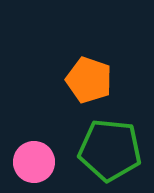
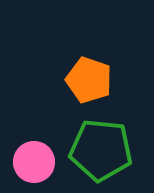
green pentagon: moved 9 px left
